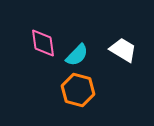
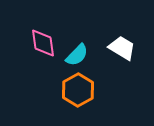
white trapezoid: moved 1 px left, 2 px up
orange hexagon: rotated 16 degrees clockwise
